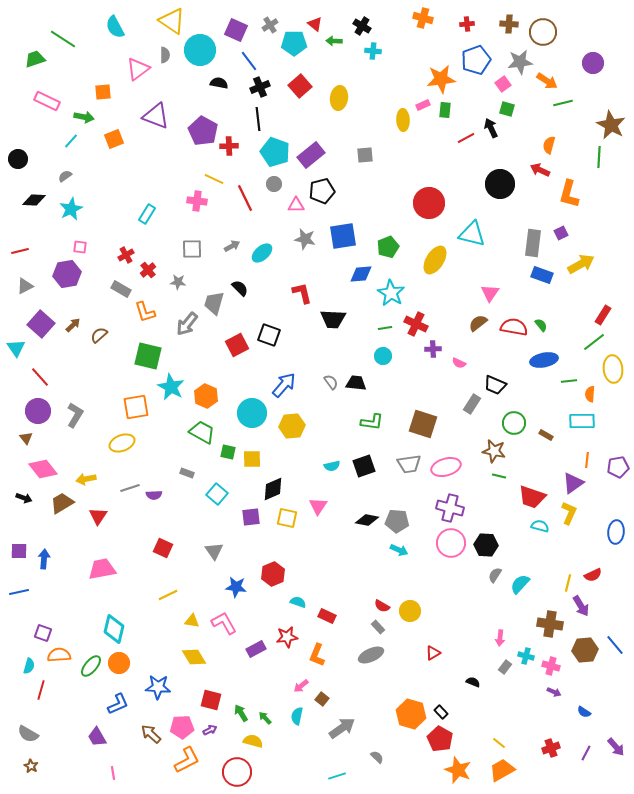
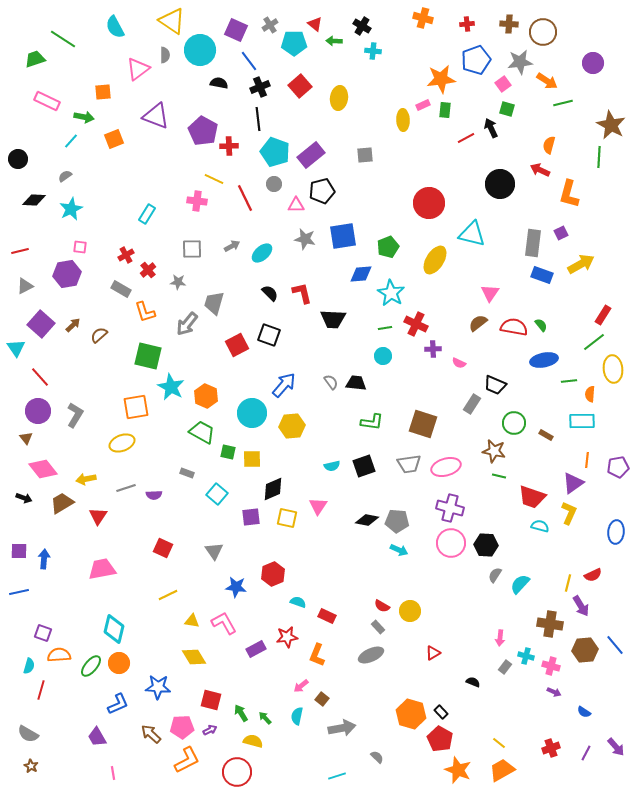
black semicircle at (240, 288): moved 30 px right, 5 px down
gray line at (130, 488): moved 4 px left
gray arrow at (342, 728): rotated 24 degrees clockwise
